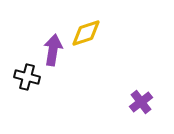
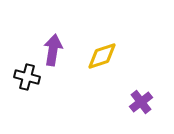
yellow diamond: moved 16 px right, 23 px down
